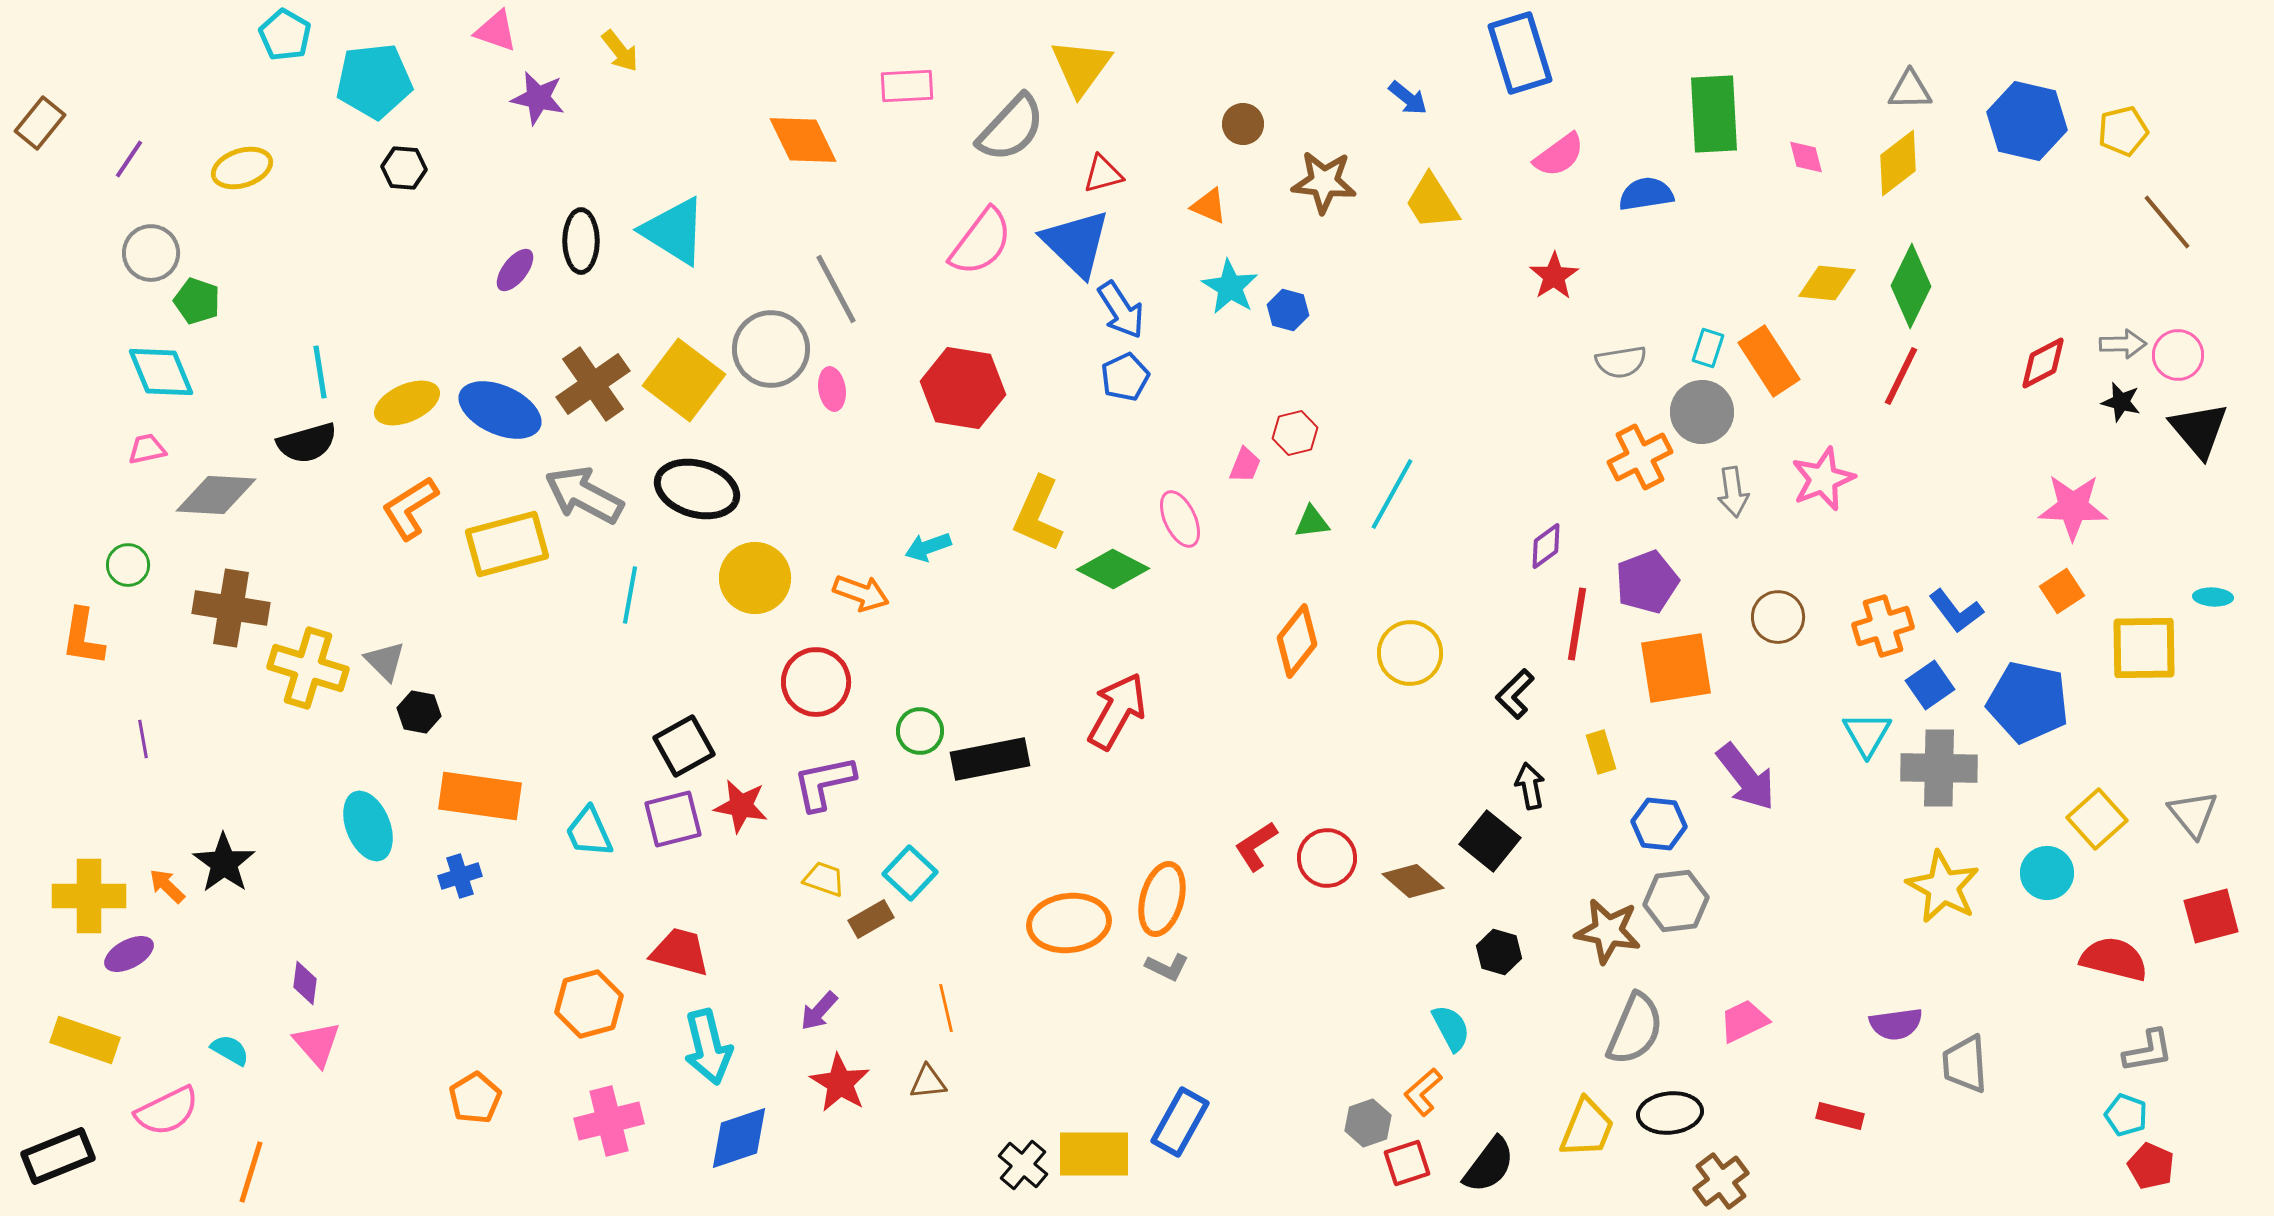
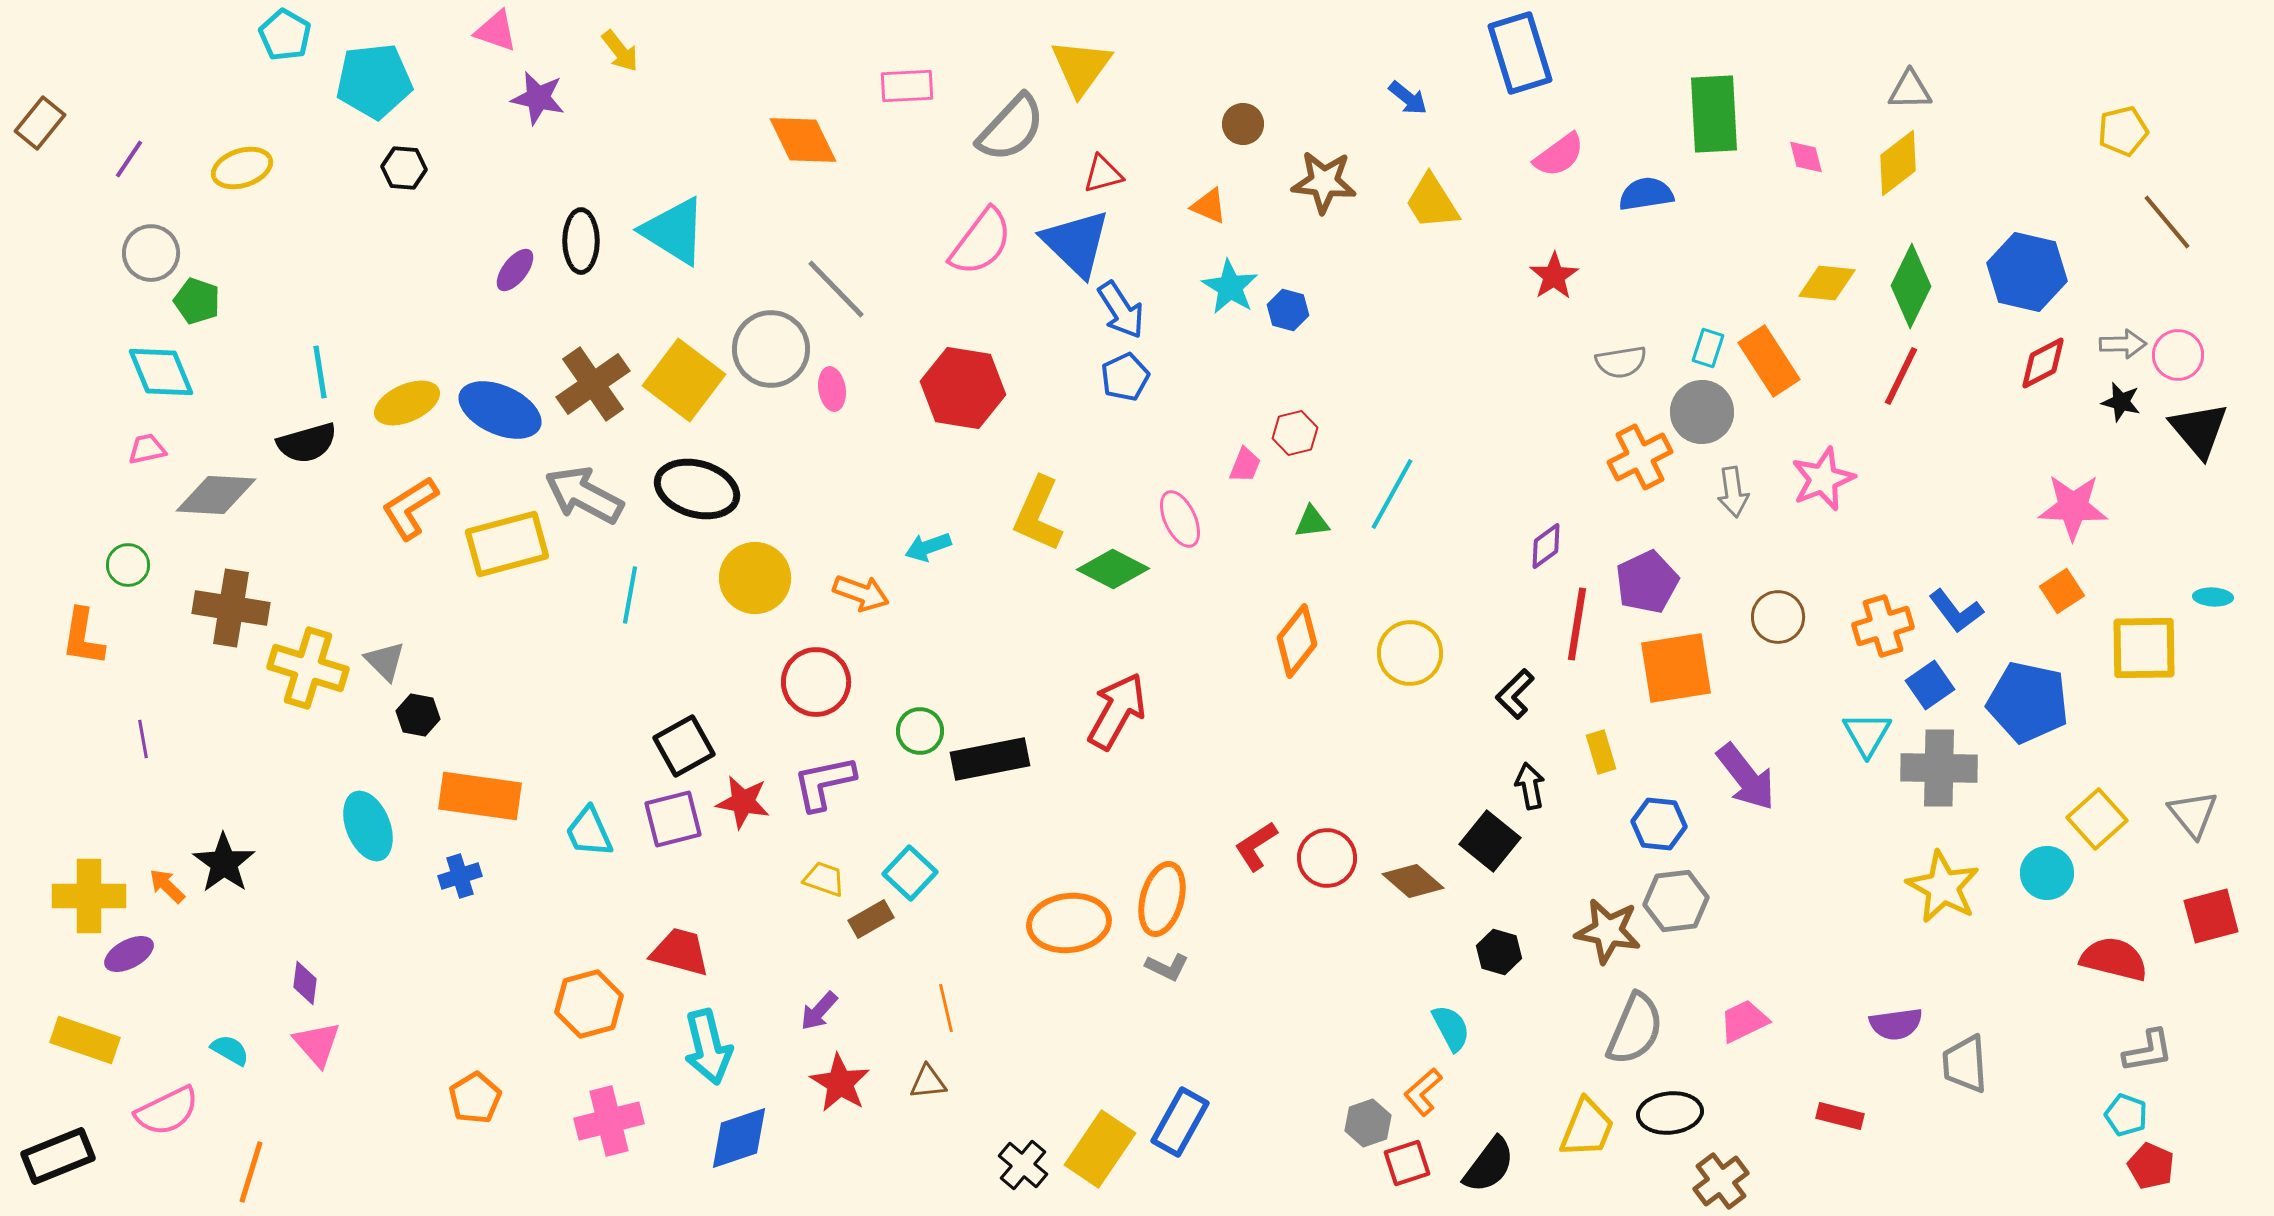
blue hexagon at (2027, 121): moved 151 px down
gray line at (836, 289): rotated 16 degrees counterclockwise
purple pentagon at (1647, 582): rotated 4 degrees counterclockwise
black hexagon at (419, 712): moved 1 px left, 3 px down
red star at (741, 806): moved 2 px right, 4 px up
yellow rectangle at (1094, 1154): moved 6 px right, 5 px up; rotated 56 degrees counterclockwise
